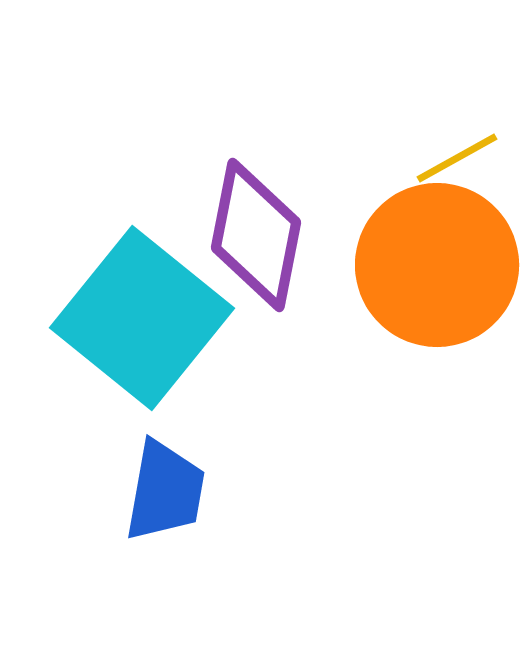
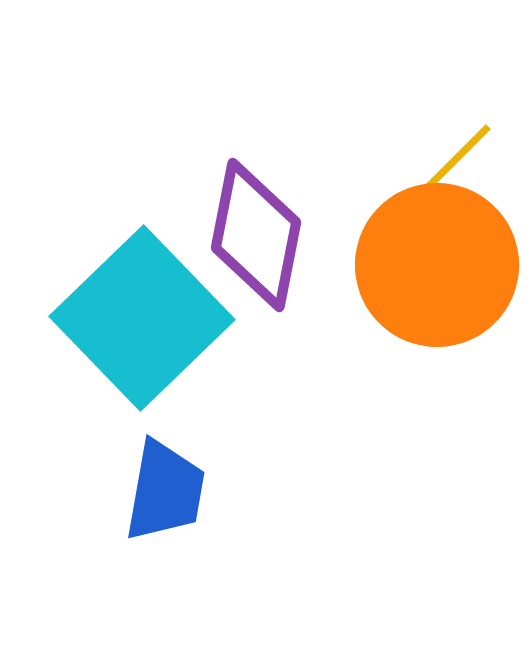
yellow line: rotated 16 degrees counterclockwise
cyan square: rotated 7 degrees clockwise
